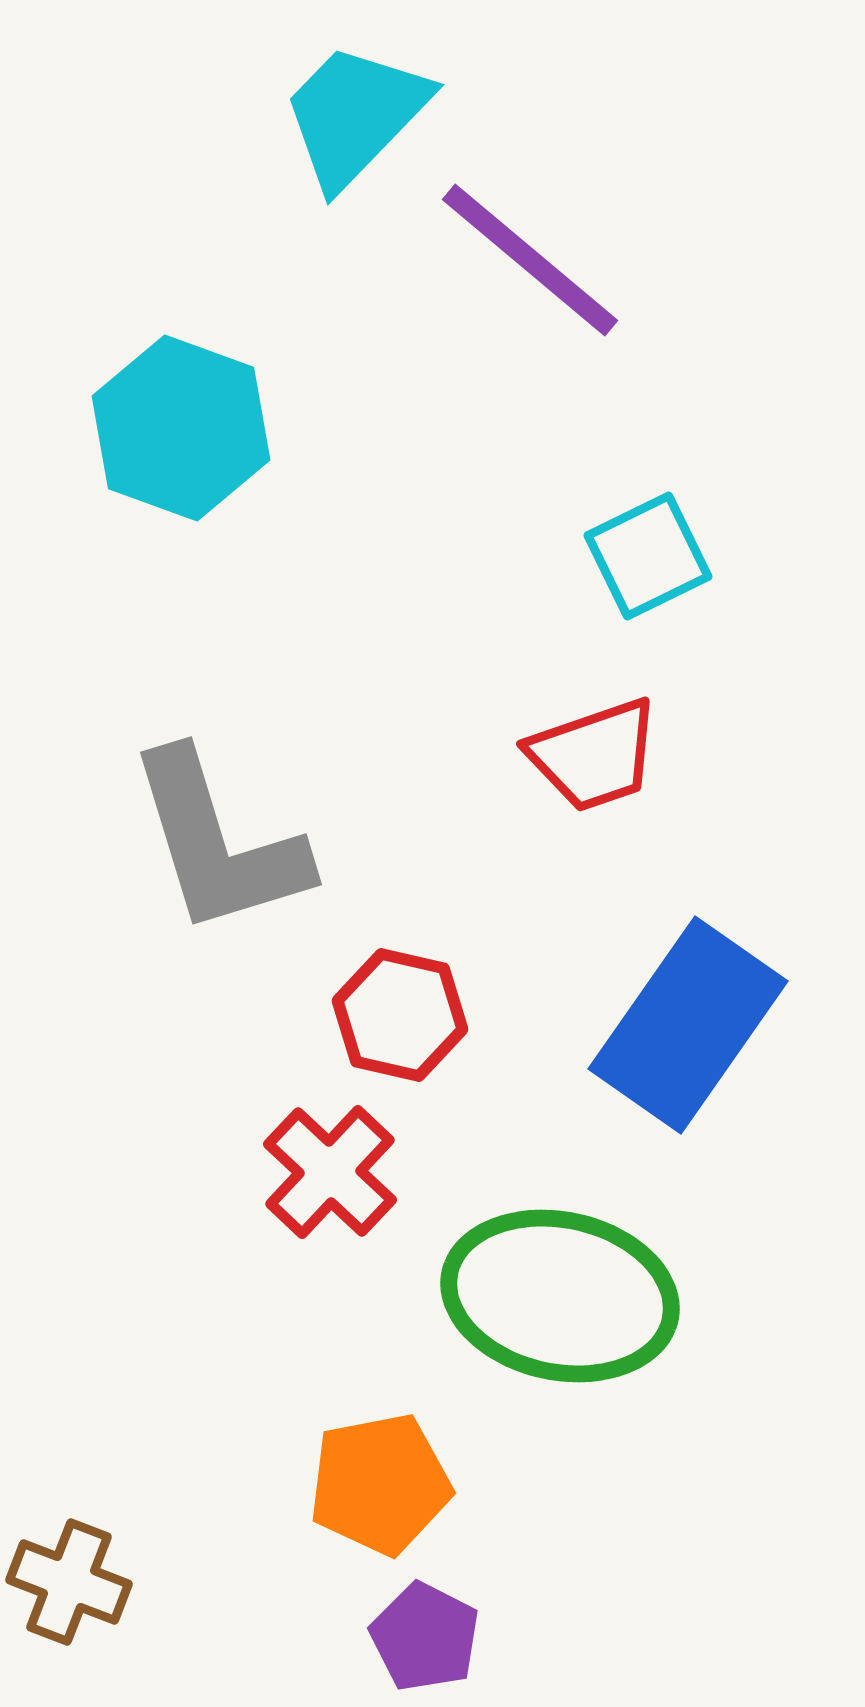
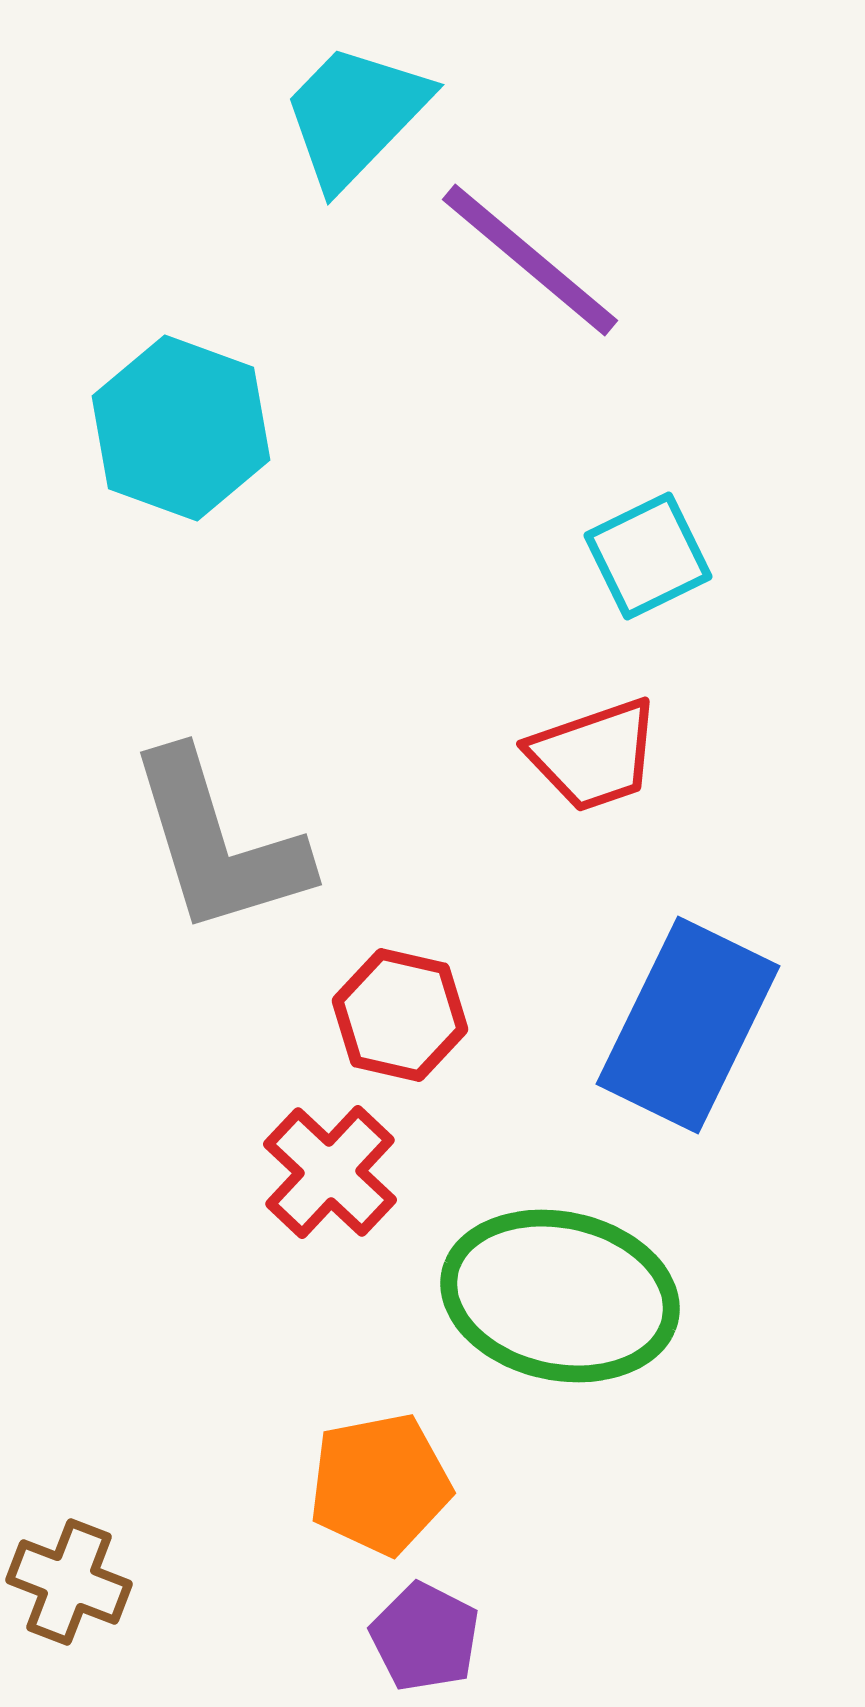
blue rectangle: rotated 9 degrees counterclockwise
